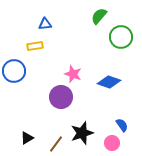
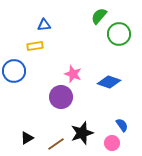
blue triangle: moved 1 px left, 1 px down
green circle: moved 2 px left, 3 px up
brown line: rotated 18 degrees clockwise
